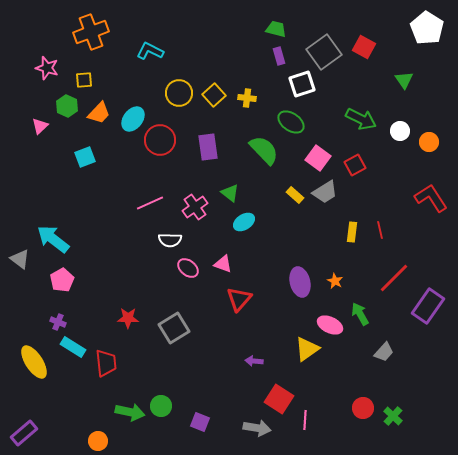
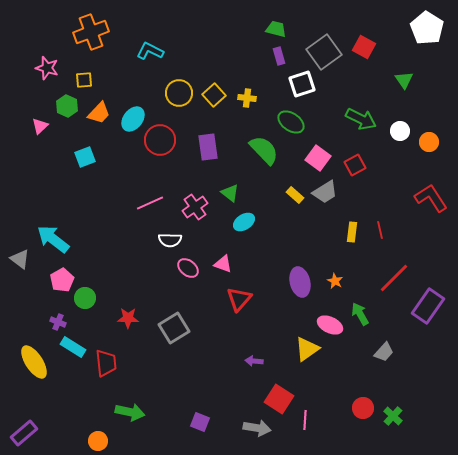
green circle at (161, 406): moved 76 px left, 108 px up
